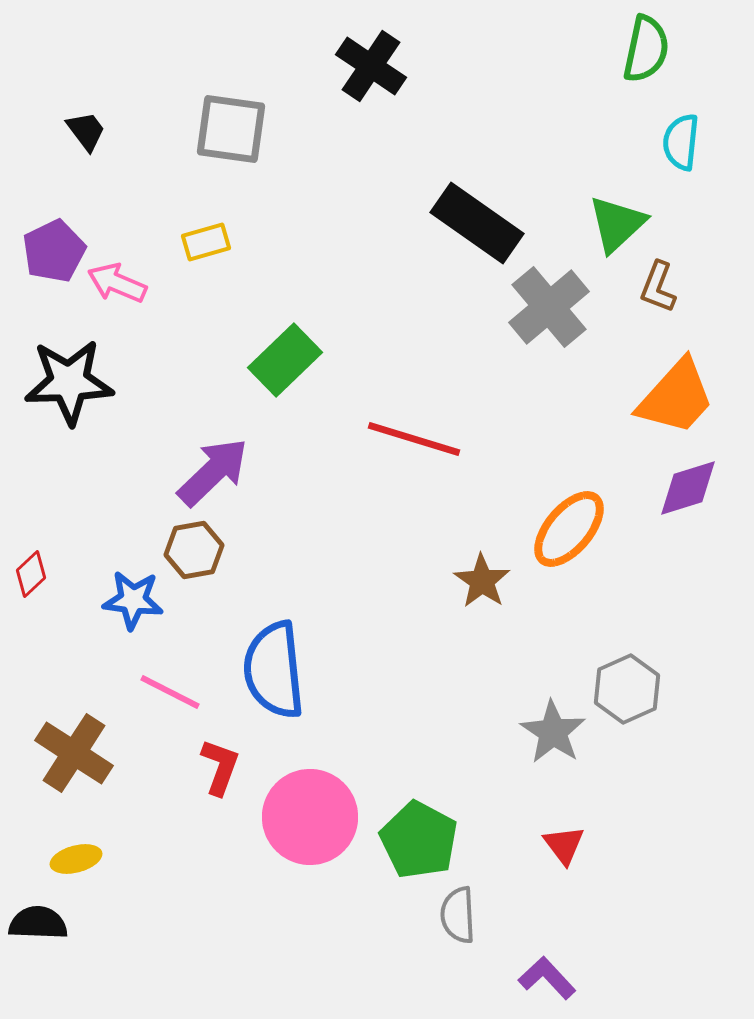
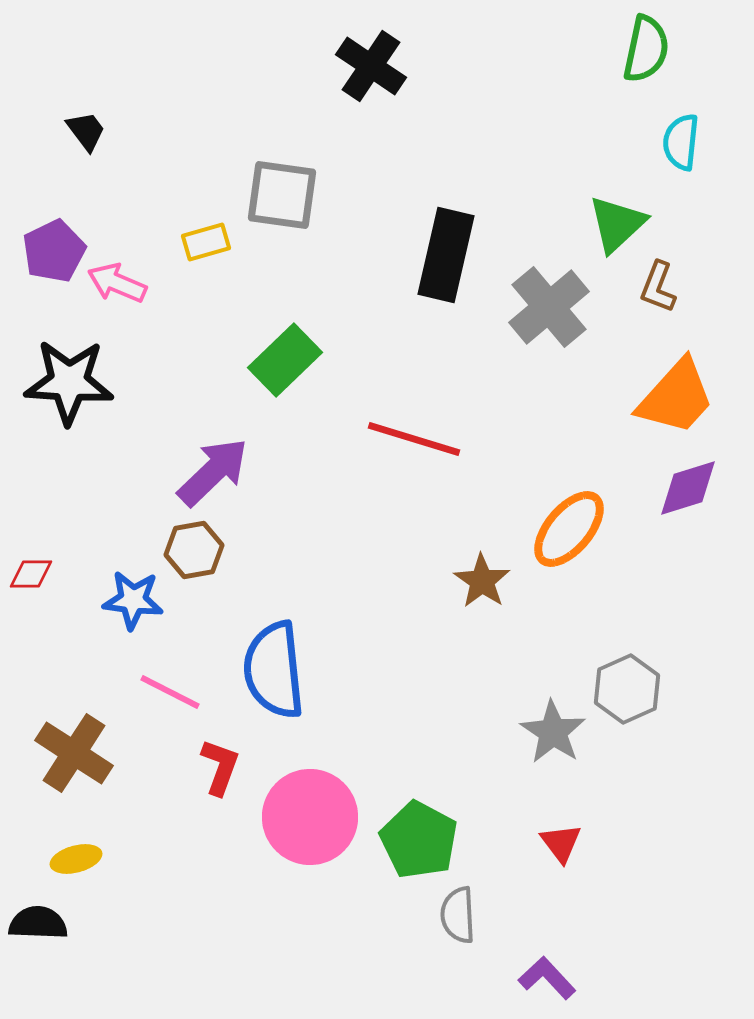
gray square: moved 51 px right, 66 px down
black rectangle: moved 31 px left, 32 px down; rotated 68 degrees clockwise
black star: rotated 6 degrees clockwise
red diamond: rotated 42 degrees clockwise
red triangle: moved 3 px left, 2 px up
